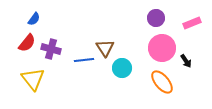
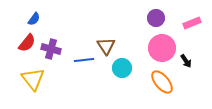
brown triangle: moved 1 px right, 2 px up
